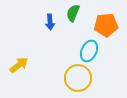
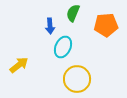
blue arrow: moved 4 px down
cyan ellipse: moved 26 px left, 4 px up
yellow circle: moved 1 px left, 1 px down
